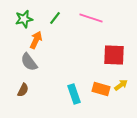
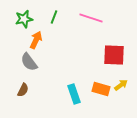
green line: moved 1 px left, 1 px up; rotated 16 degrees counterclockwise
